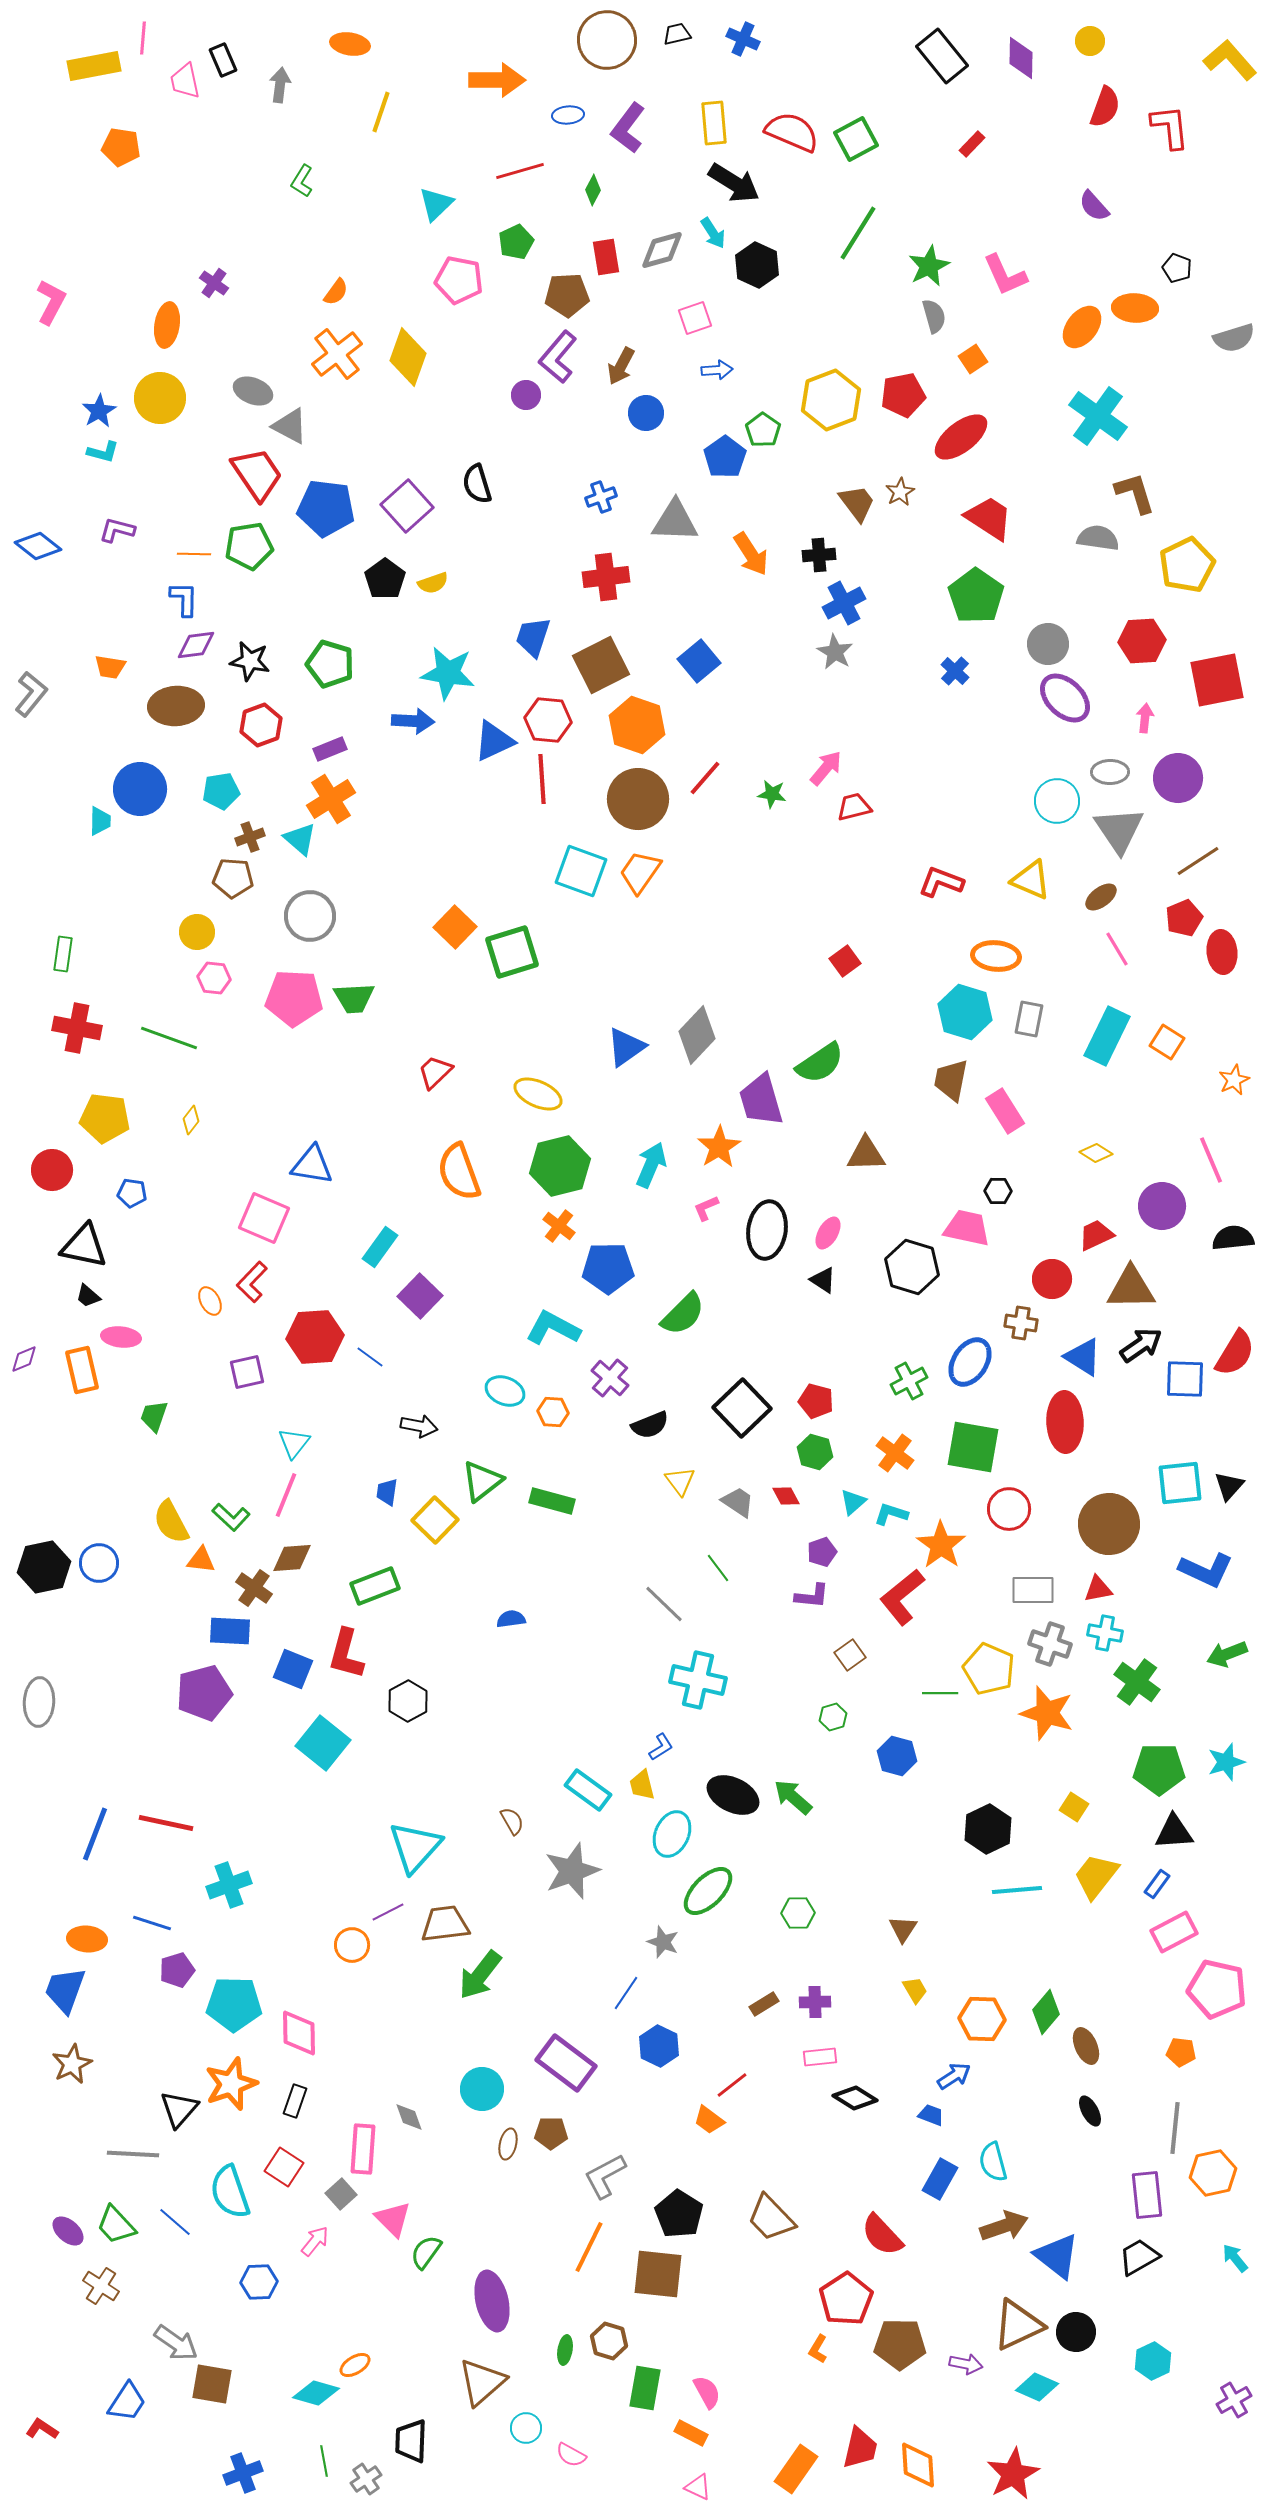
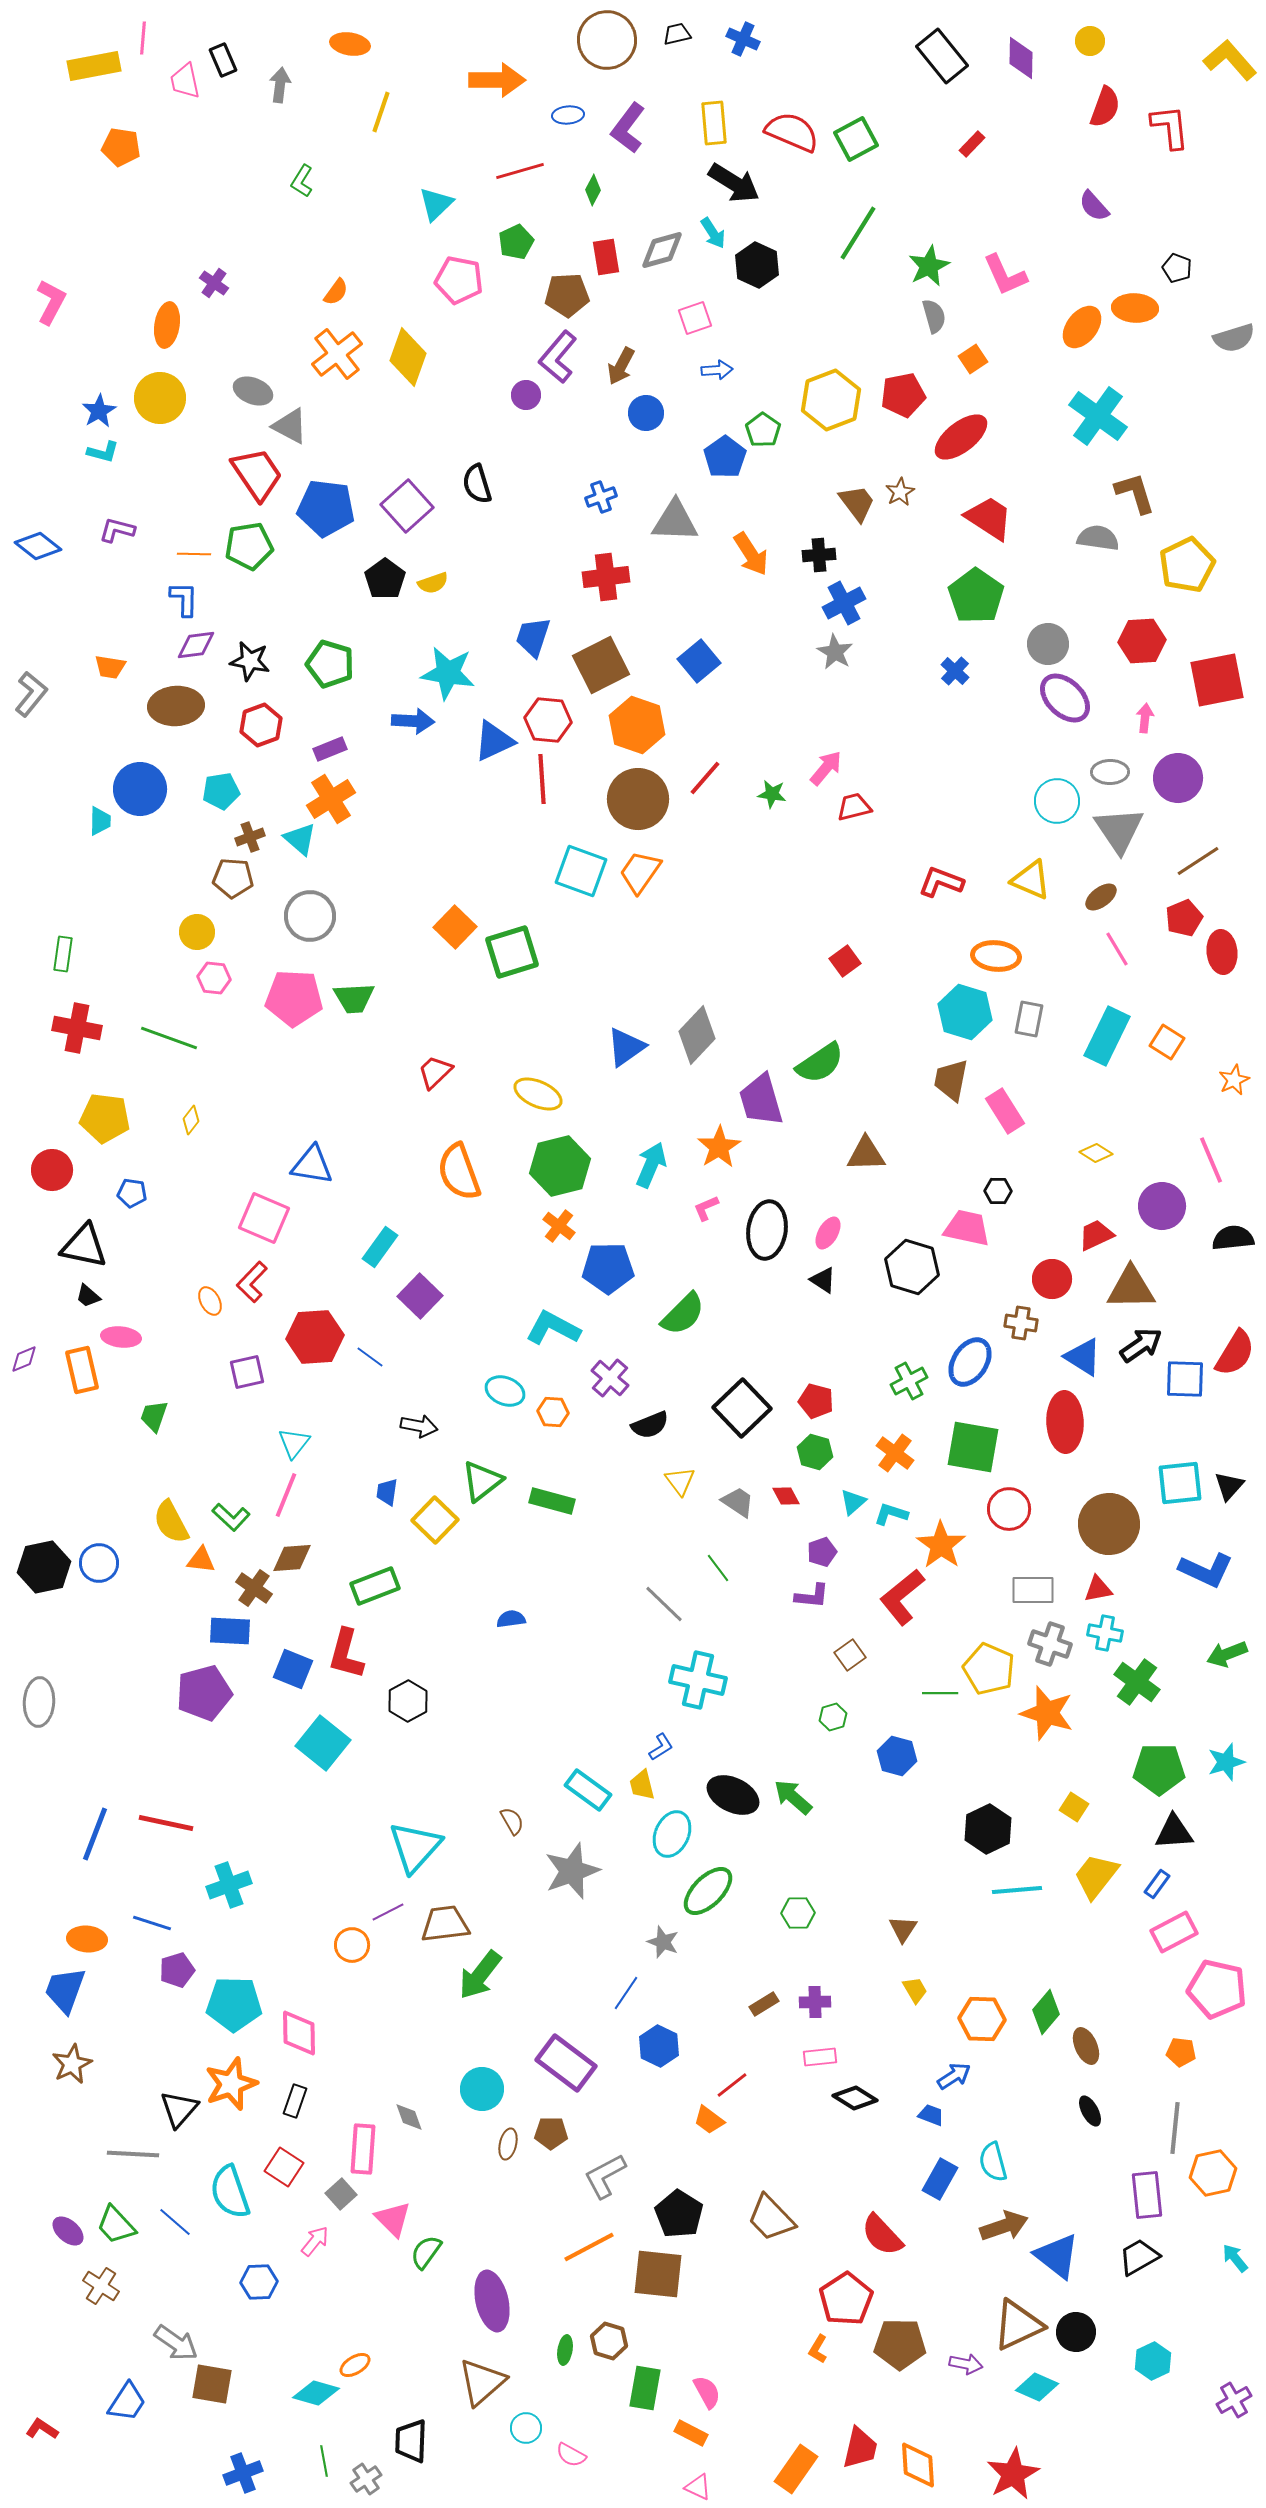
orange line at (589, 2247): rotated 36 degrees clockwise
